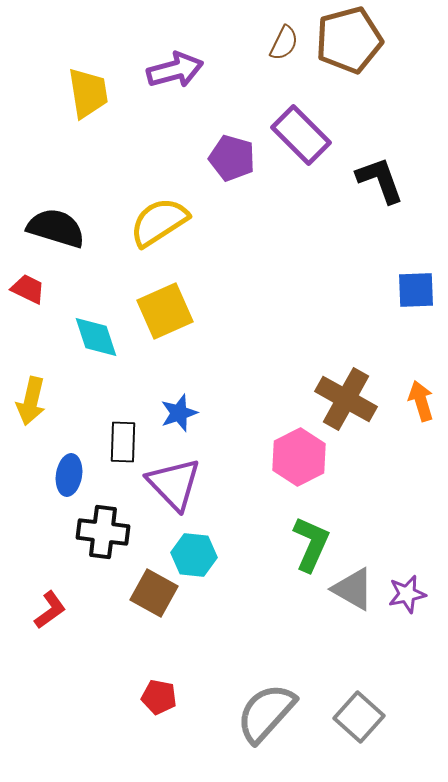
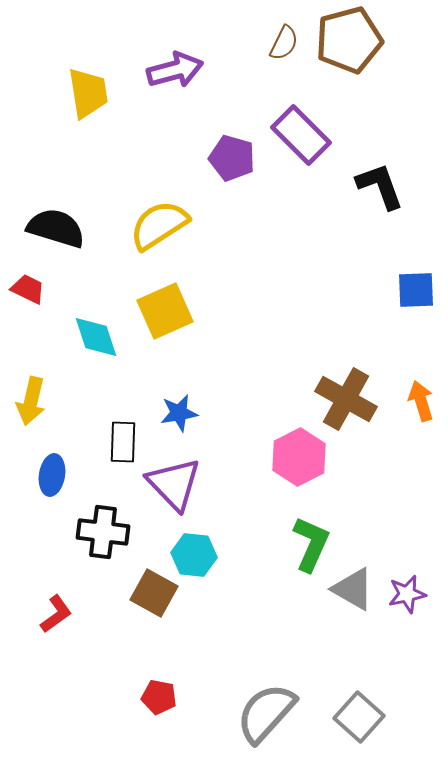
black L-shape: moved 6 px down
yellow semicircle: moved 3 px down
blue star: rotated 9 degrees clockwise
blue ellipse: moved 17 px left
red L-shape: moved 6 px right, 4 px down
